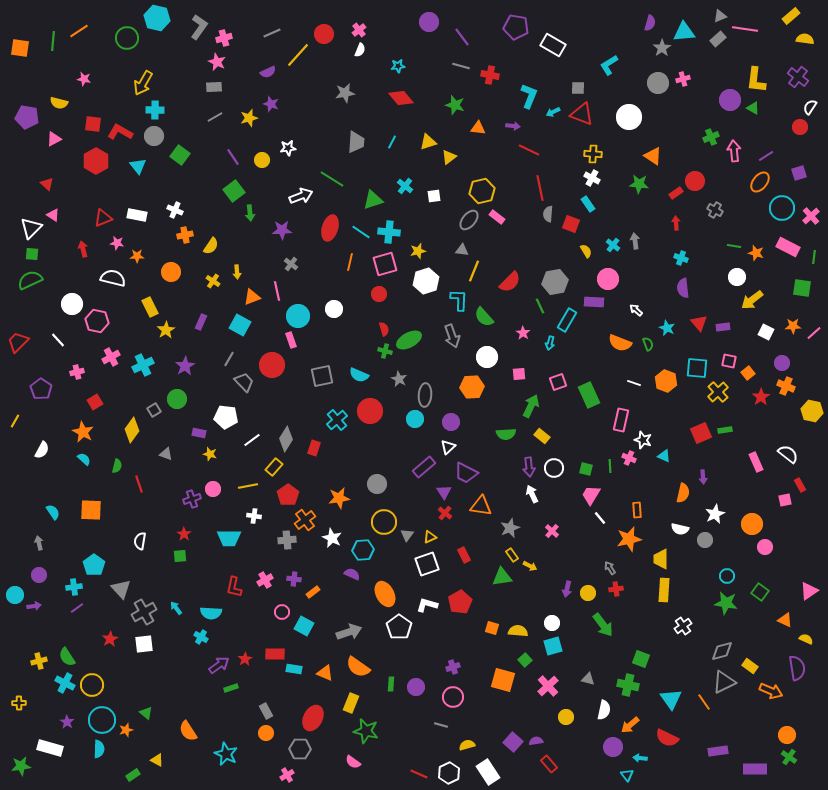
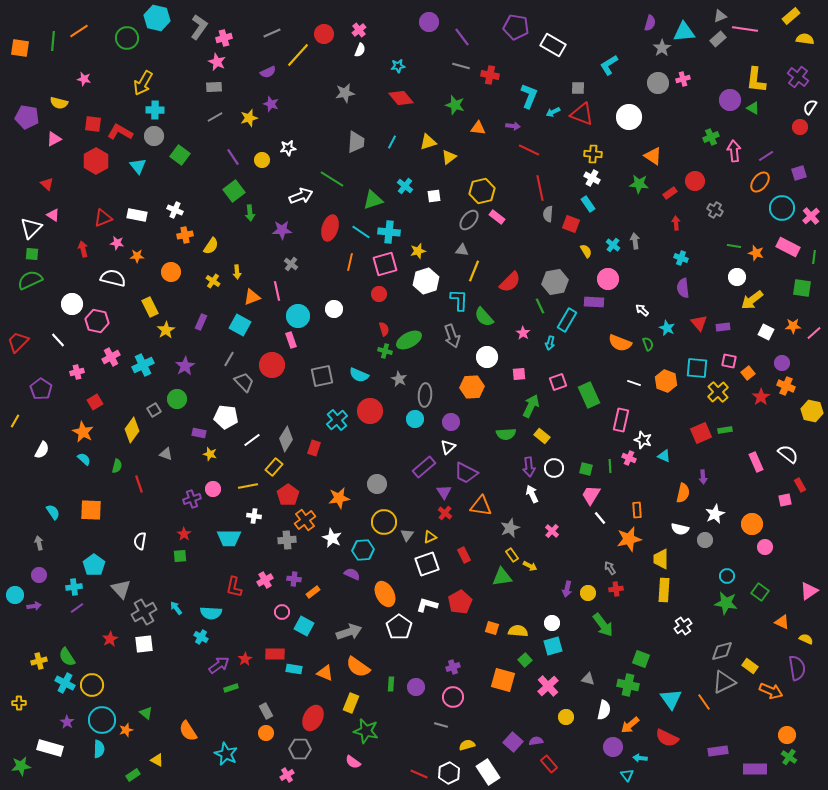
red rectangle at (676, 193): moved 6 px left
white arrow at (636, 310): moved 6 px right
orange triangle at (785, 620): moved 3 px left, 2 px down
